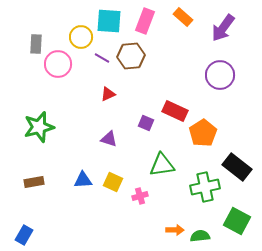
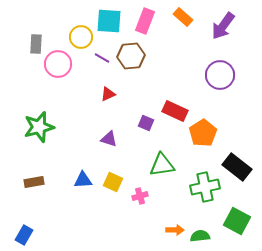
purple arrow: moved 2 px up
